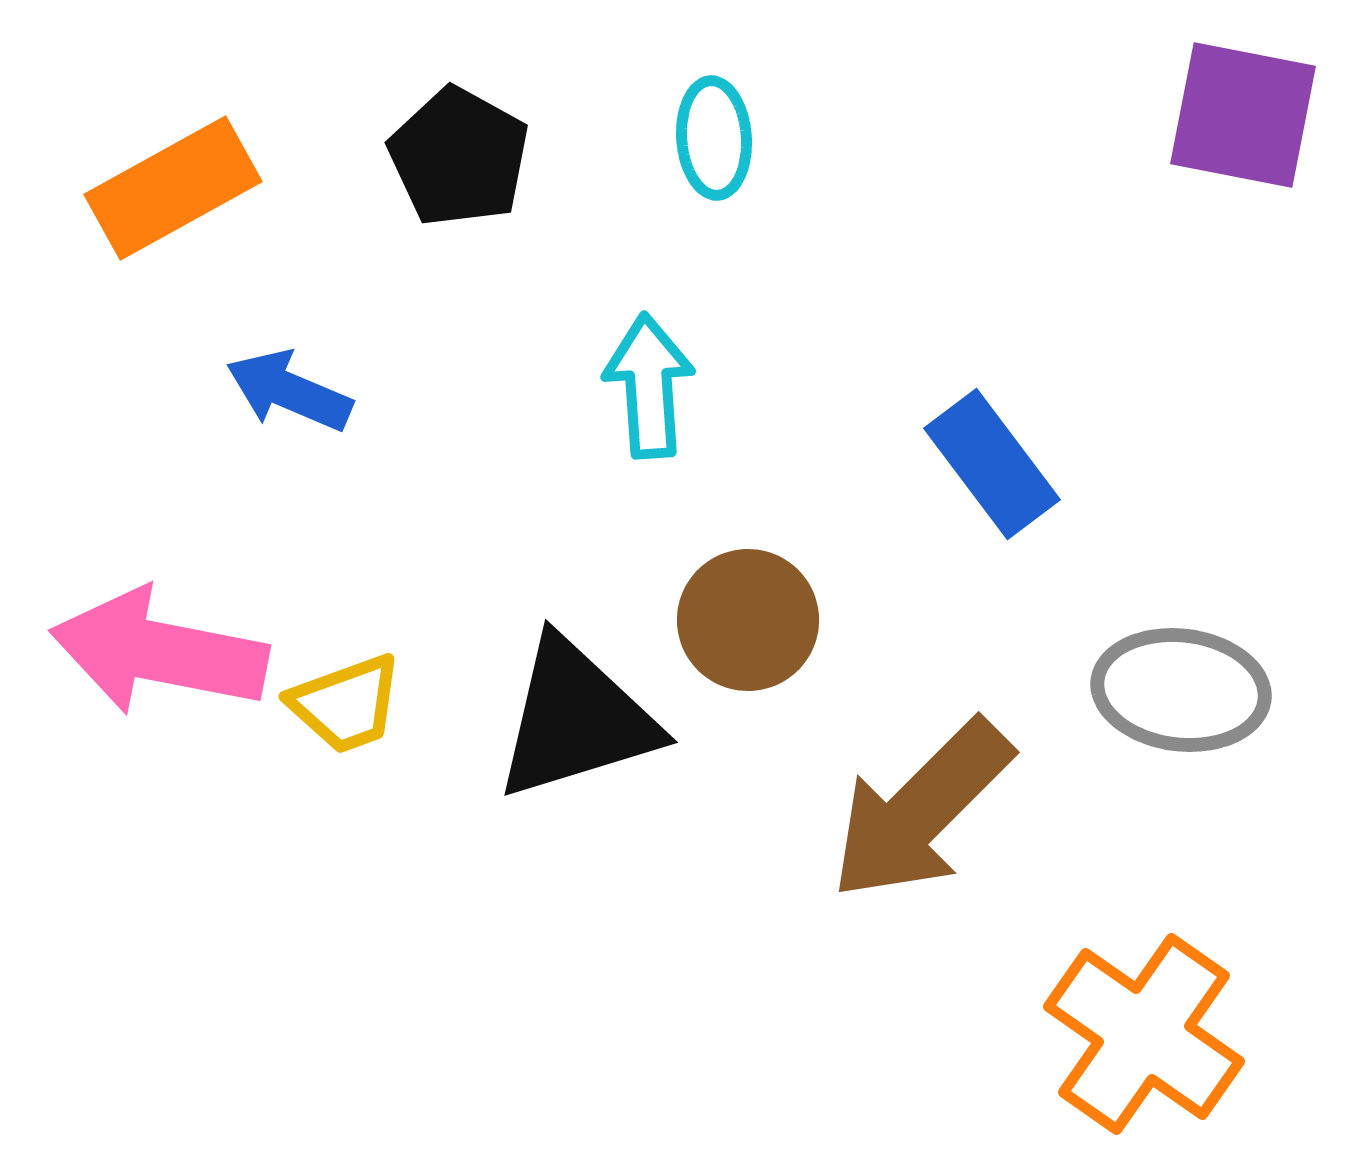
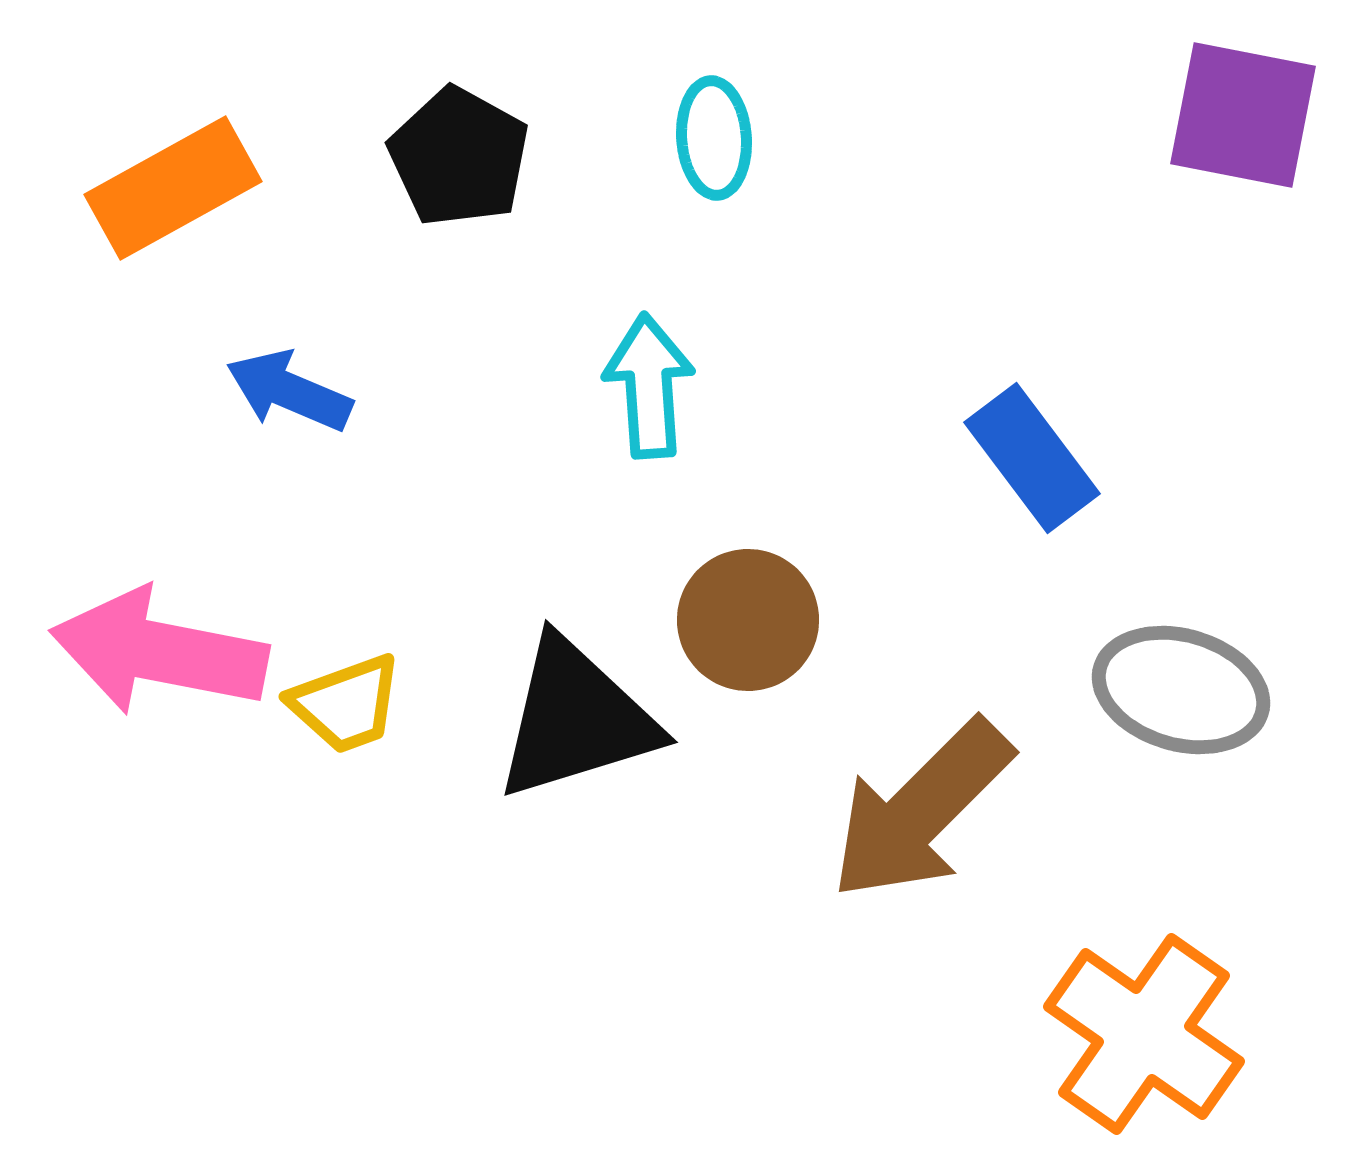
blue rectangle: moved 40 px right, 6 px up
gray ellipse: rotated 9 degrees clockwise
